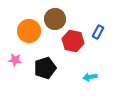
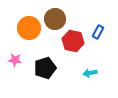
orange circle: moved 3 px up
cyan arrow: moved 4 px up
